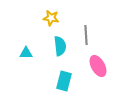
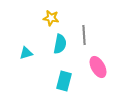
gray line: moved 2 px left
cyan semicircle: moved 2 px up; rotated 18 degrees clockwise
cyan triangle: rotated 16 degrees counterclockwise
pink ellipse: moved 1 px down
